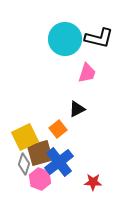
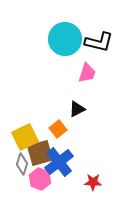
black L-shape: moved 4 px down
gray diamond: moved 2 px left
